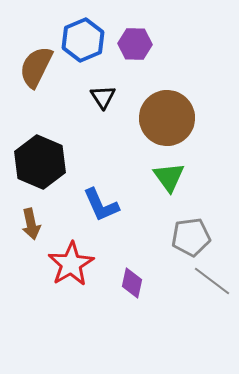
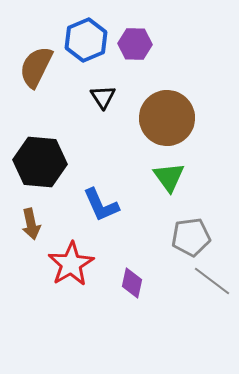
blue hexagon: moved 3 px right
black hexagon: rotated 18 degrees counterclockwise
